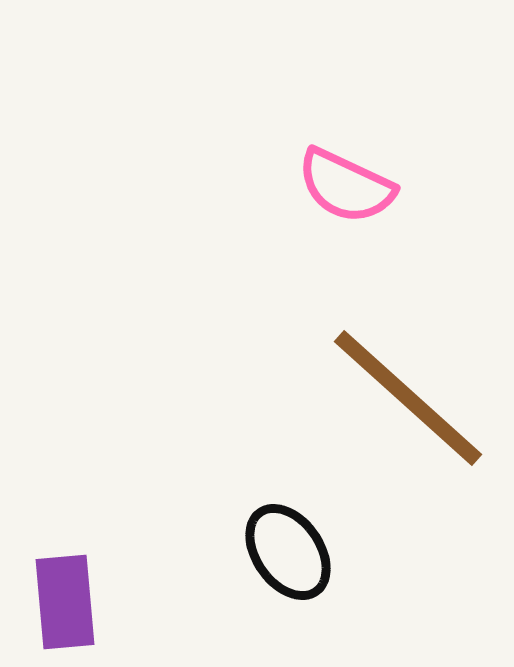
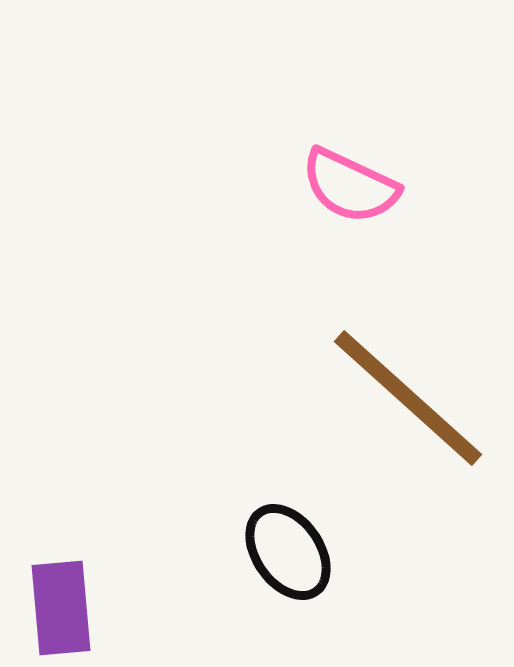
pink semicircle: moved 4 px right
purple rectangle: moved 4 px left, 6 px down
